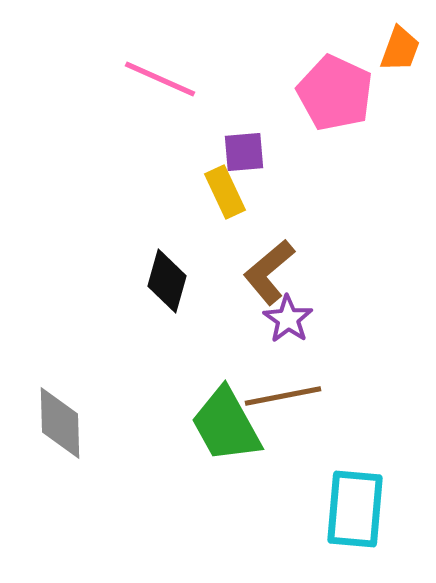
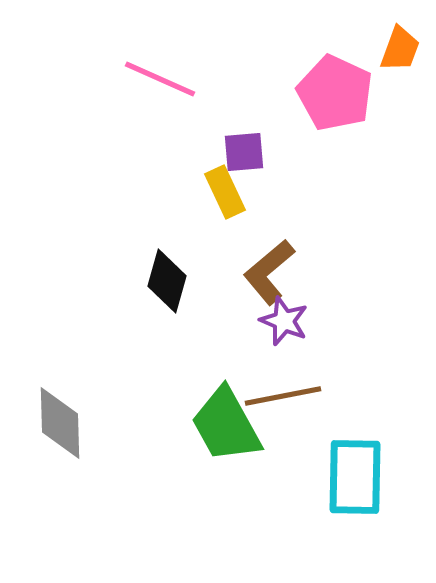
purple star: moved 4 px left, 2 px down; rotated 12 degrees counterclockwise
cyan rectangle: moved 32 px up; rotated 4 degrees counterclockwise
